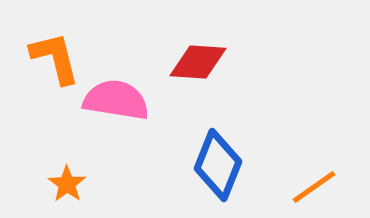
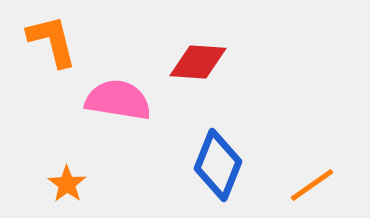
orange L-shape: moved 3 px left, 17 px up
pink semicircle: moved 2 px right
orange line: moved 2 px left, 2 px up
